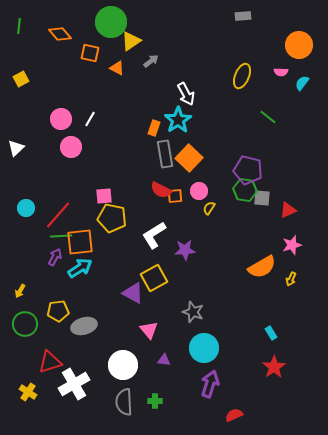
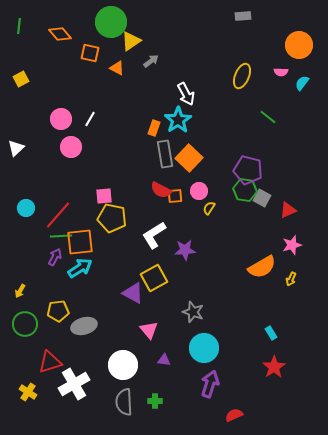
gray square at (262, 198): rotated 24 degrees clockwise
